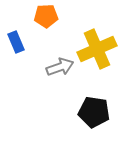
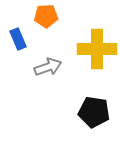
blue rectangle: moved 2 px right, 3 px up
yellow cross: rotated 24 degrees clockwise
gray arrow: moved 12 px left
